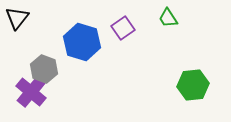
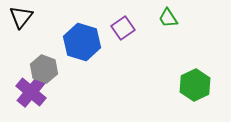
black triangle: moved 4 px right, 1 px up
green hexagon: moved 2 px right; rotated 20 degrees counterclockwise
